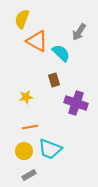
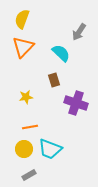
orange triangle: moved 14 px left, 6 px down; rotated 45 degrees clockwise
yellow circle: moved 2 px up
